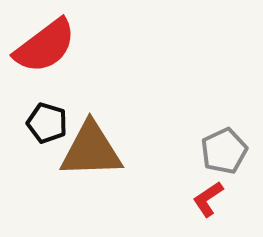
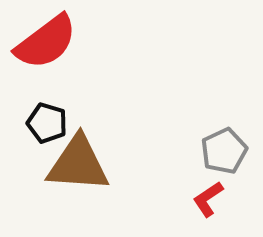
red semicircle: moved 1 px right, 4 px up
brown triangle: moved 13 px left, 14 px down; rotated 6 degrees clockwise
